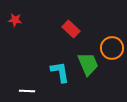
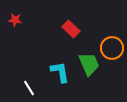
green trapezoid: moved 1 px right
white line: moved 2 px right, 3 px up; rotated 56 degrees clockwise
